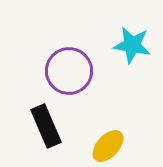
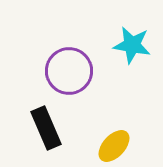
black rectangle: moved 2 px down
yellow ellipse: moved 6 px right
